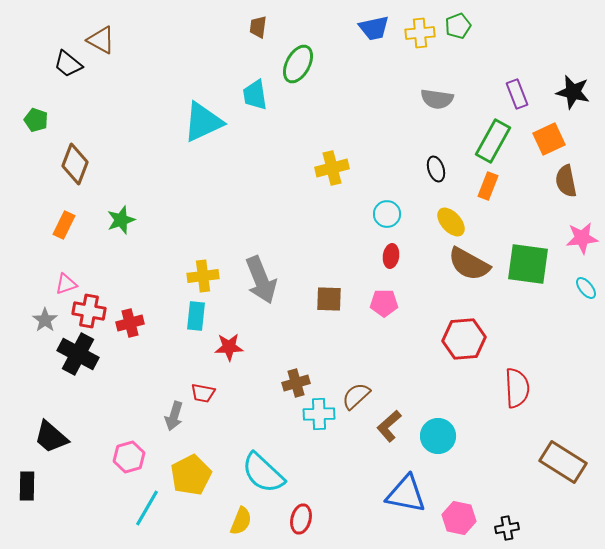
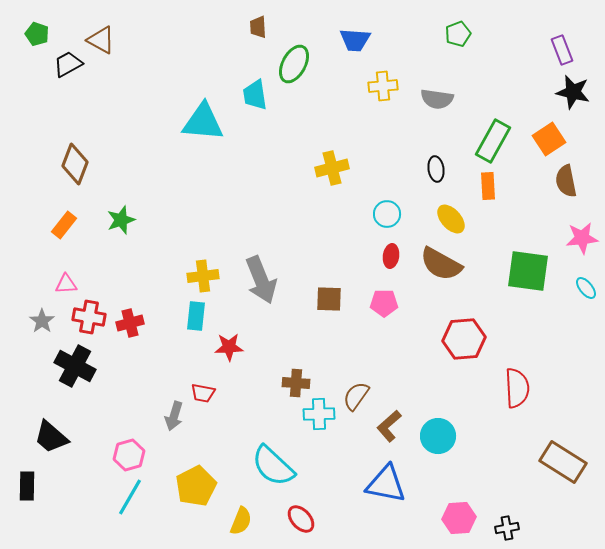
green pentagon at (458, 26): moved 8 px down
brown trapezoid at (258, 27): rotated 10 degrees counterclockwise
blue trapezoid at (374, 28): moved 19 px left, 12 px down; rotated 16 degrees clockwise
yellow cross at (420, 33): moved 37 px left, 53 px down
black trapezoid at (68, 64): rotated 112 degrees clockwise
green ellipse at (298, 64): moved 4 px left
purple rectangle at (517, 94): moved 45 px right, 44 px up
green pentagon at (36, 120): moved 1 px right, 86 px up
cyan triangle at (203, 122): rotated 30 degrees clockwise
orange square at (549, 139): rotated 8 degrees counterclockwise
black ellipse at (436, 169): rotated 10 degrees clockwise
orange rectangle at (488, 186): rotated 24 degrees counterclockwise
yellow ellipse at (451, 222): moved 3 px up
orange rectangle at (64, 225): rotated 12 degrees clockwise
brown semicircle at (469, 264): moved 28 px left
green square at (528, 264): moved 7 px down
pink triangle at (66, 284): rotated 15 degrees clockwise
red cross at (89, 311): moved 6 px down
gray star at (45, 320): moved 3 px left, 1 px down
black cross at (78, 354): moved 3 px left, 12 px down
brown cross at (296, 383): rotated 20 degrees clockwise
brown semicircle at (356, 396): rotated 12 degrees counterclockwise
pink hexagon at (129, 457): moved 2 px up
cyan semicircle at (263, 473): moved 10 px right, 7 px up
yellow pentagon at (191, 475): moved 5 px right, 11 px down
blue triangle at (406, 494): moved 20 px left, 10 px up
cyan line at (147, 508): moved 17 px left, 11 px up
pink hexagon at (459, 518): rotated 16 degrees counterclockwise
red ellipse at (301, 519): rotated 56 degrees counterclockwise
